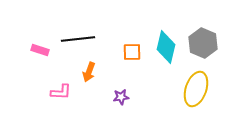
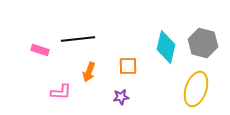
gray hexagon: rotated 8 degrees counterclockwise
orange square: moved 4 px left, 14 px down
